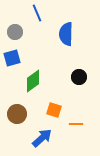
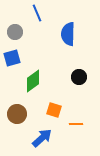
blue semicircle: moved 2 px right
